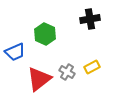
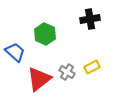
blue trapezoid: rotated 115 degrees counterclockwise
